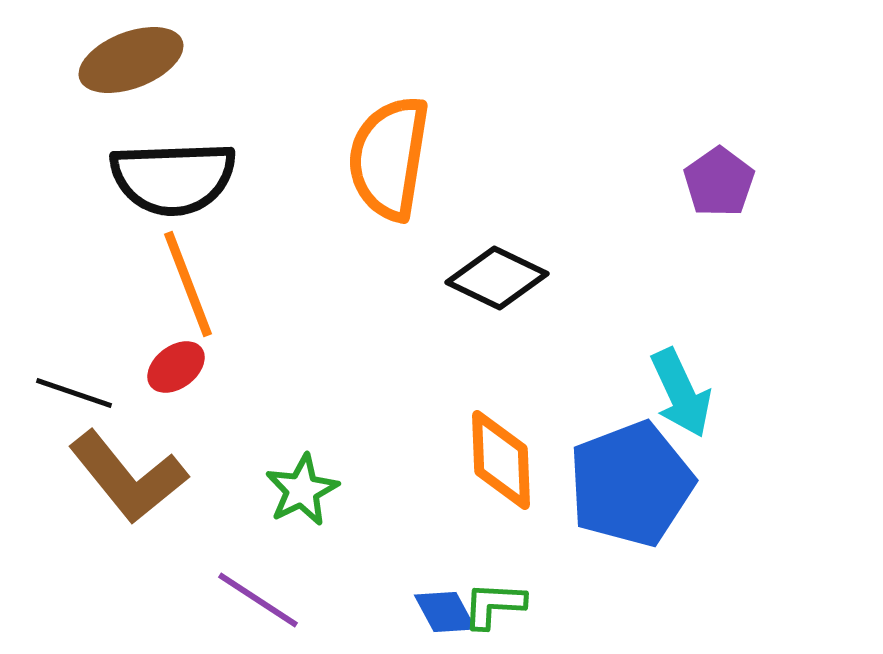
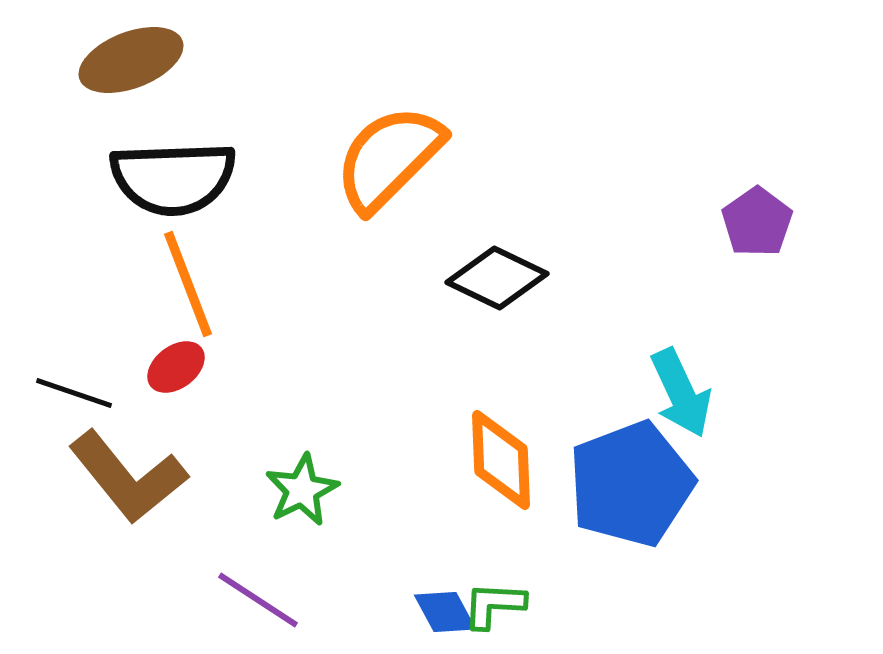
orange semicircle: rotated 36 degrees clockwise
purple pentagon: moved 38 px right, 40 px down
